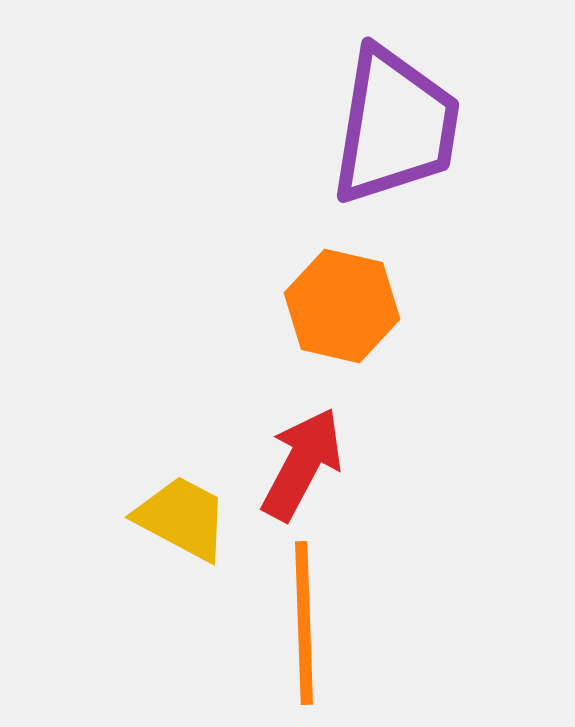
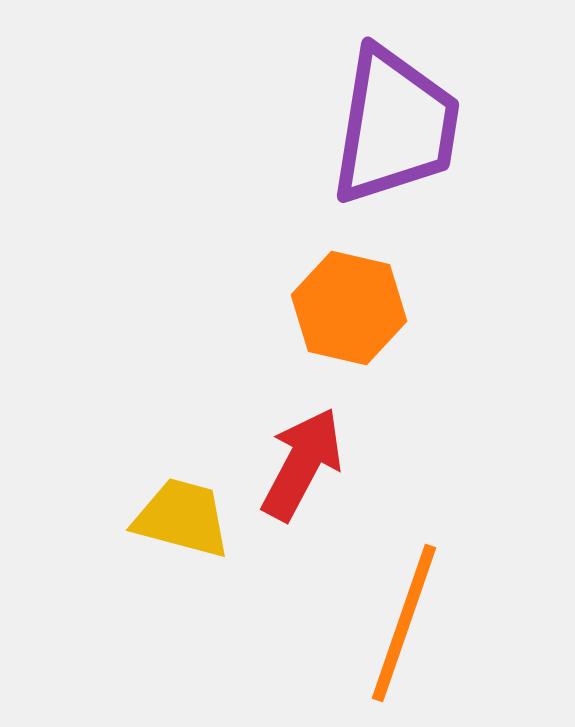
orange hexagon: moved 7 px right, 2 px down
yellow trapezoid: rotated 13 degrees counterclockwise
orange line: moved 100 px right; rotated 21 degrees clockwise
